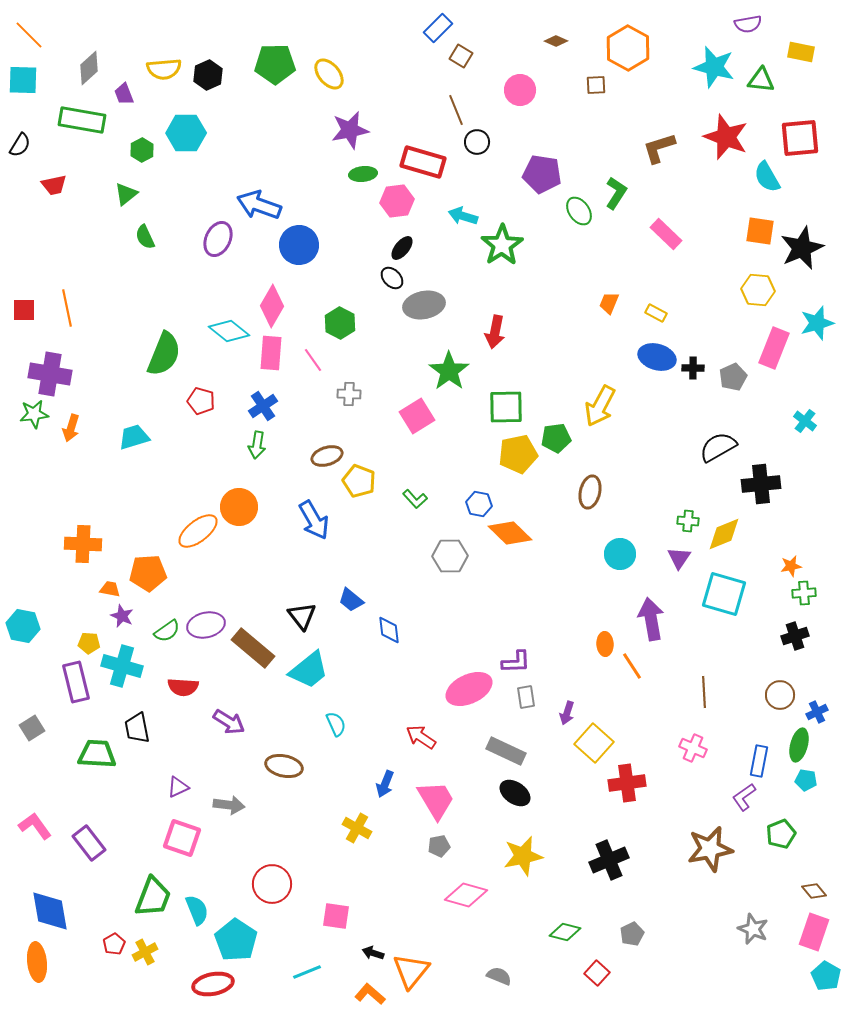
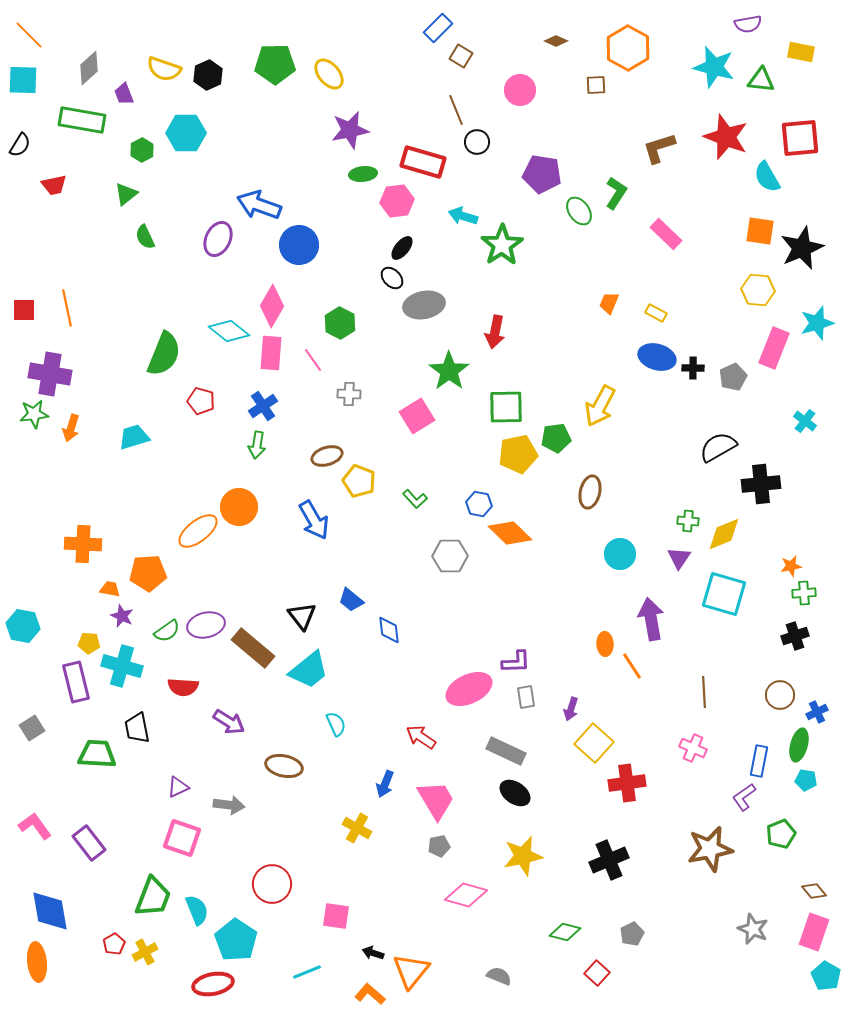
yellow semicircle at (164, 69): rotated 24 degrees clockwise
purple arrow at (567, 713): moved 4 px right, 4 px up
